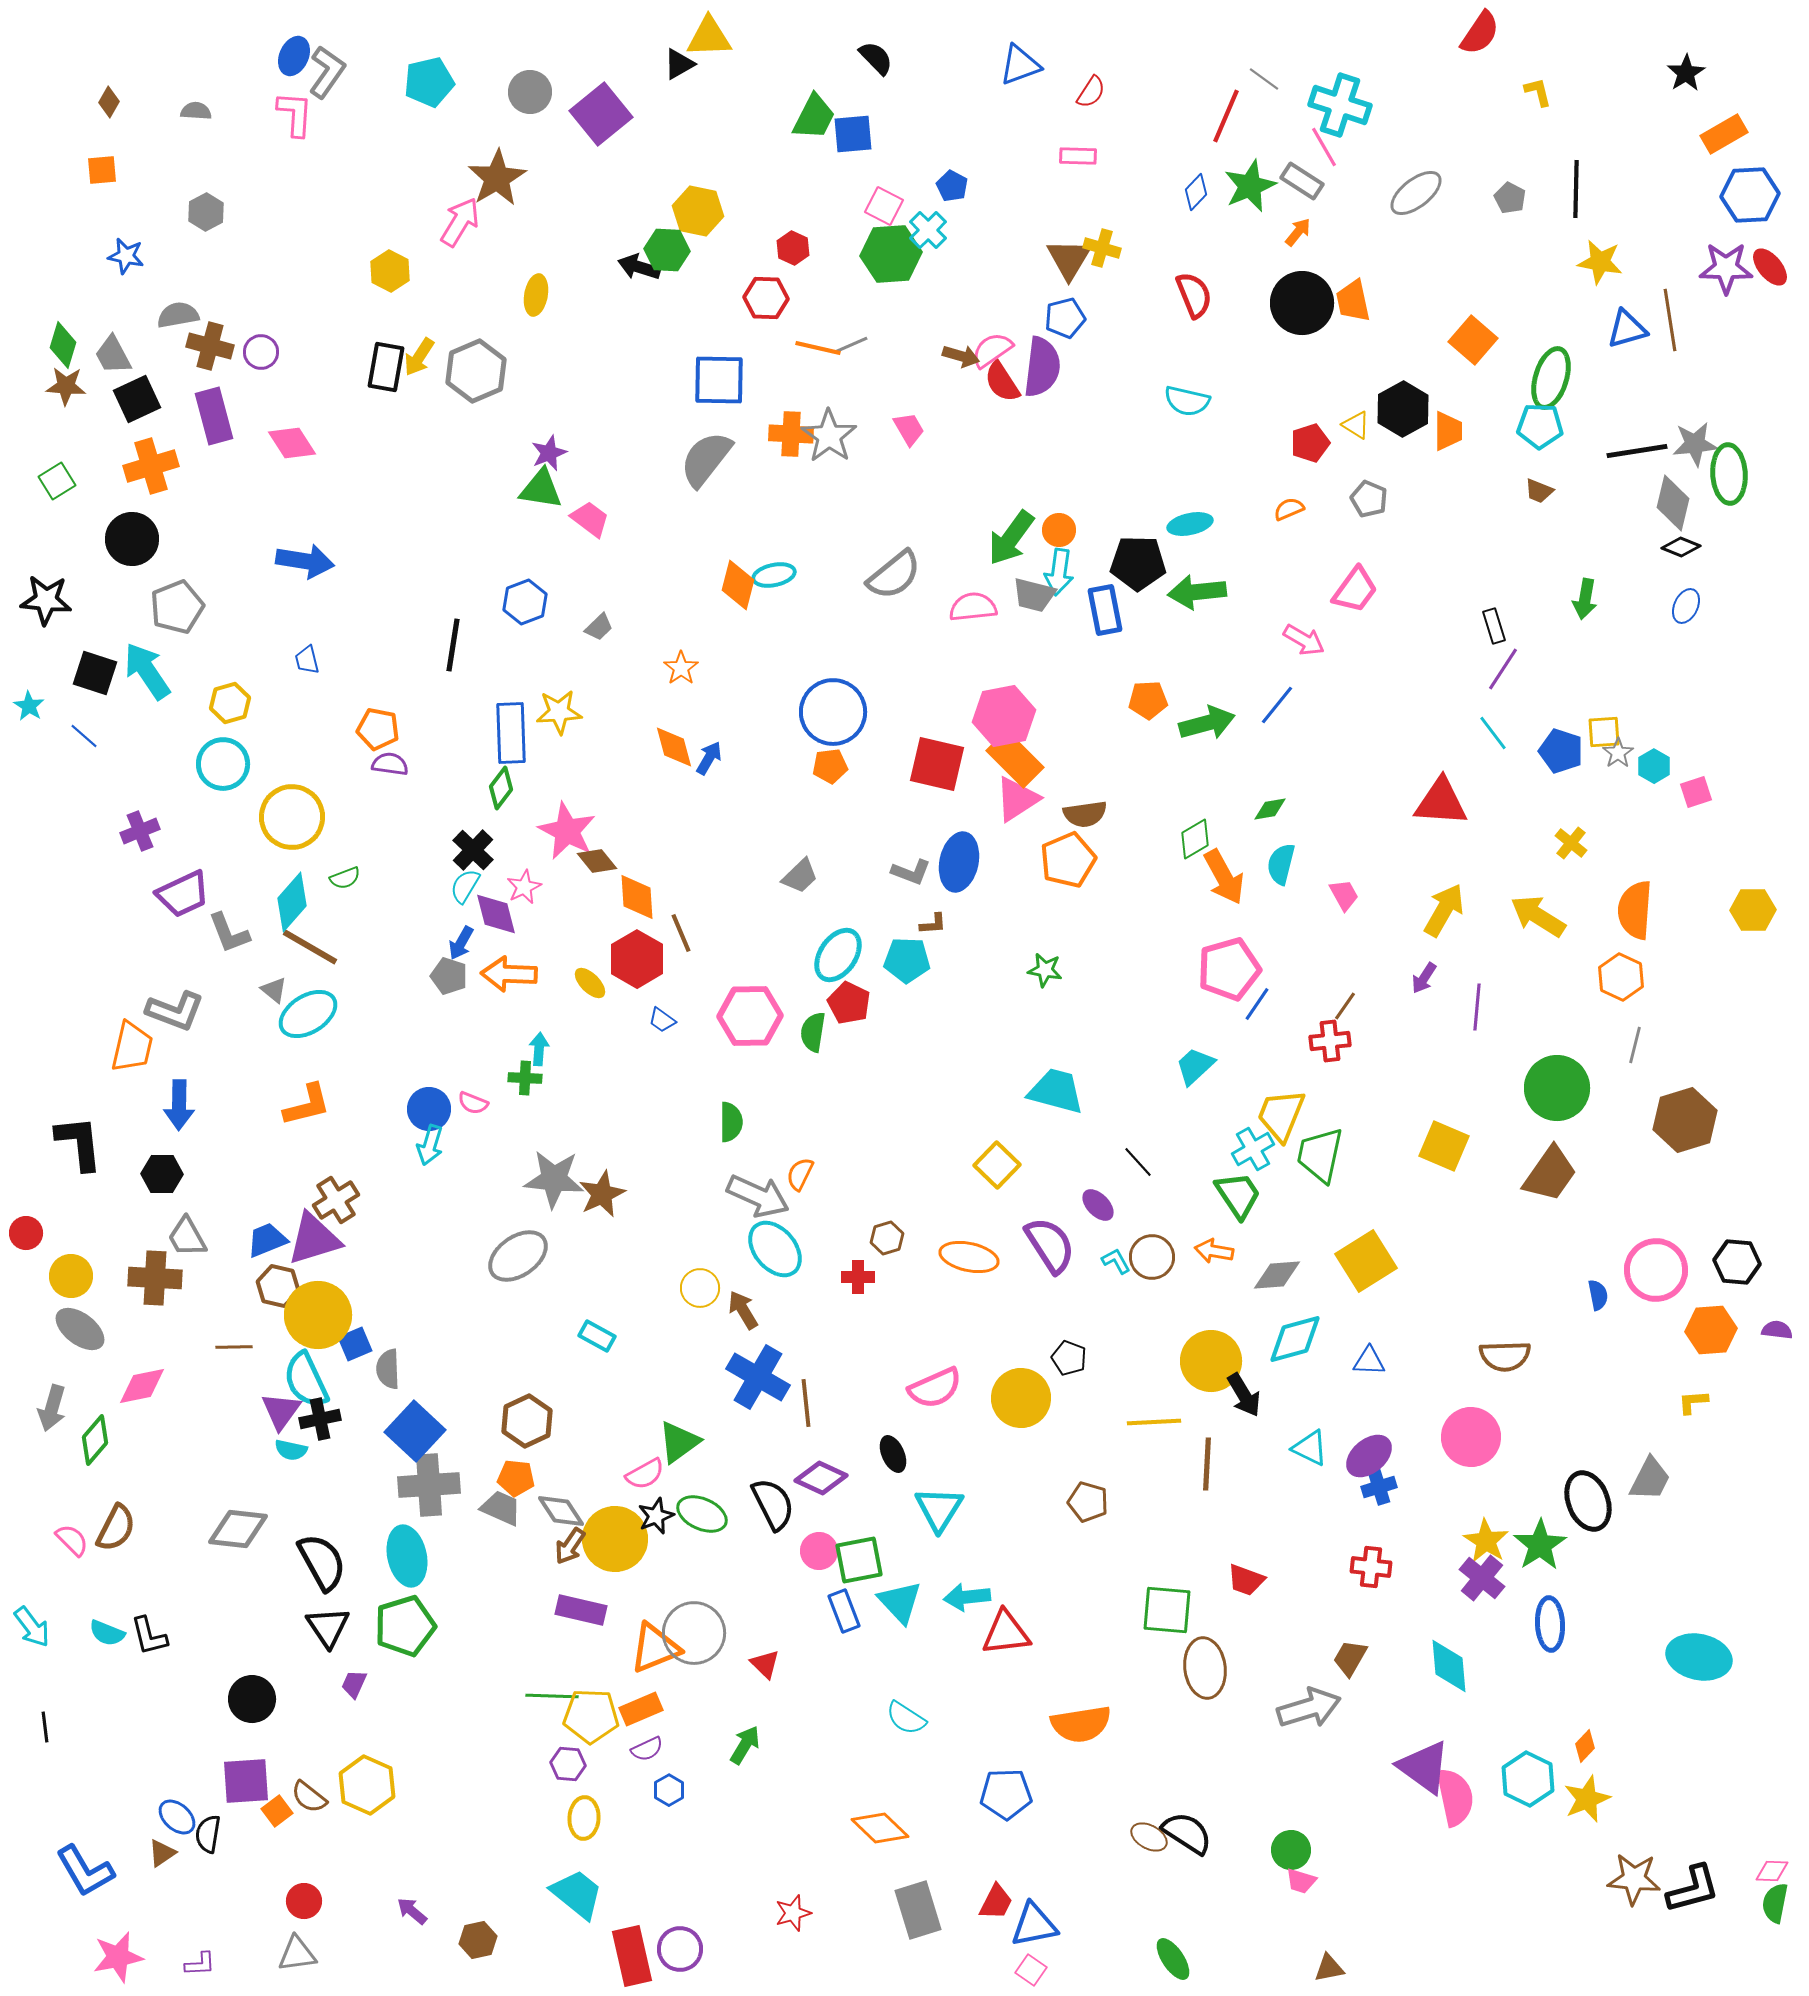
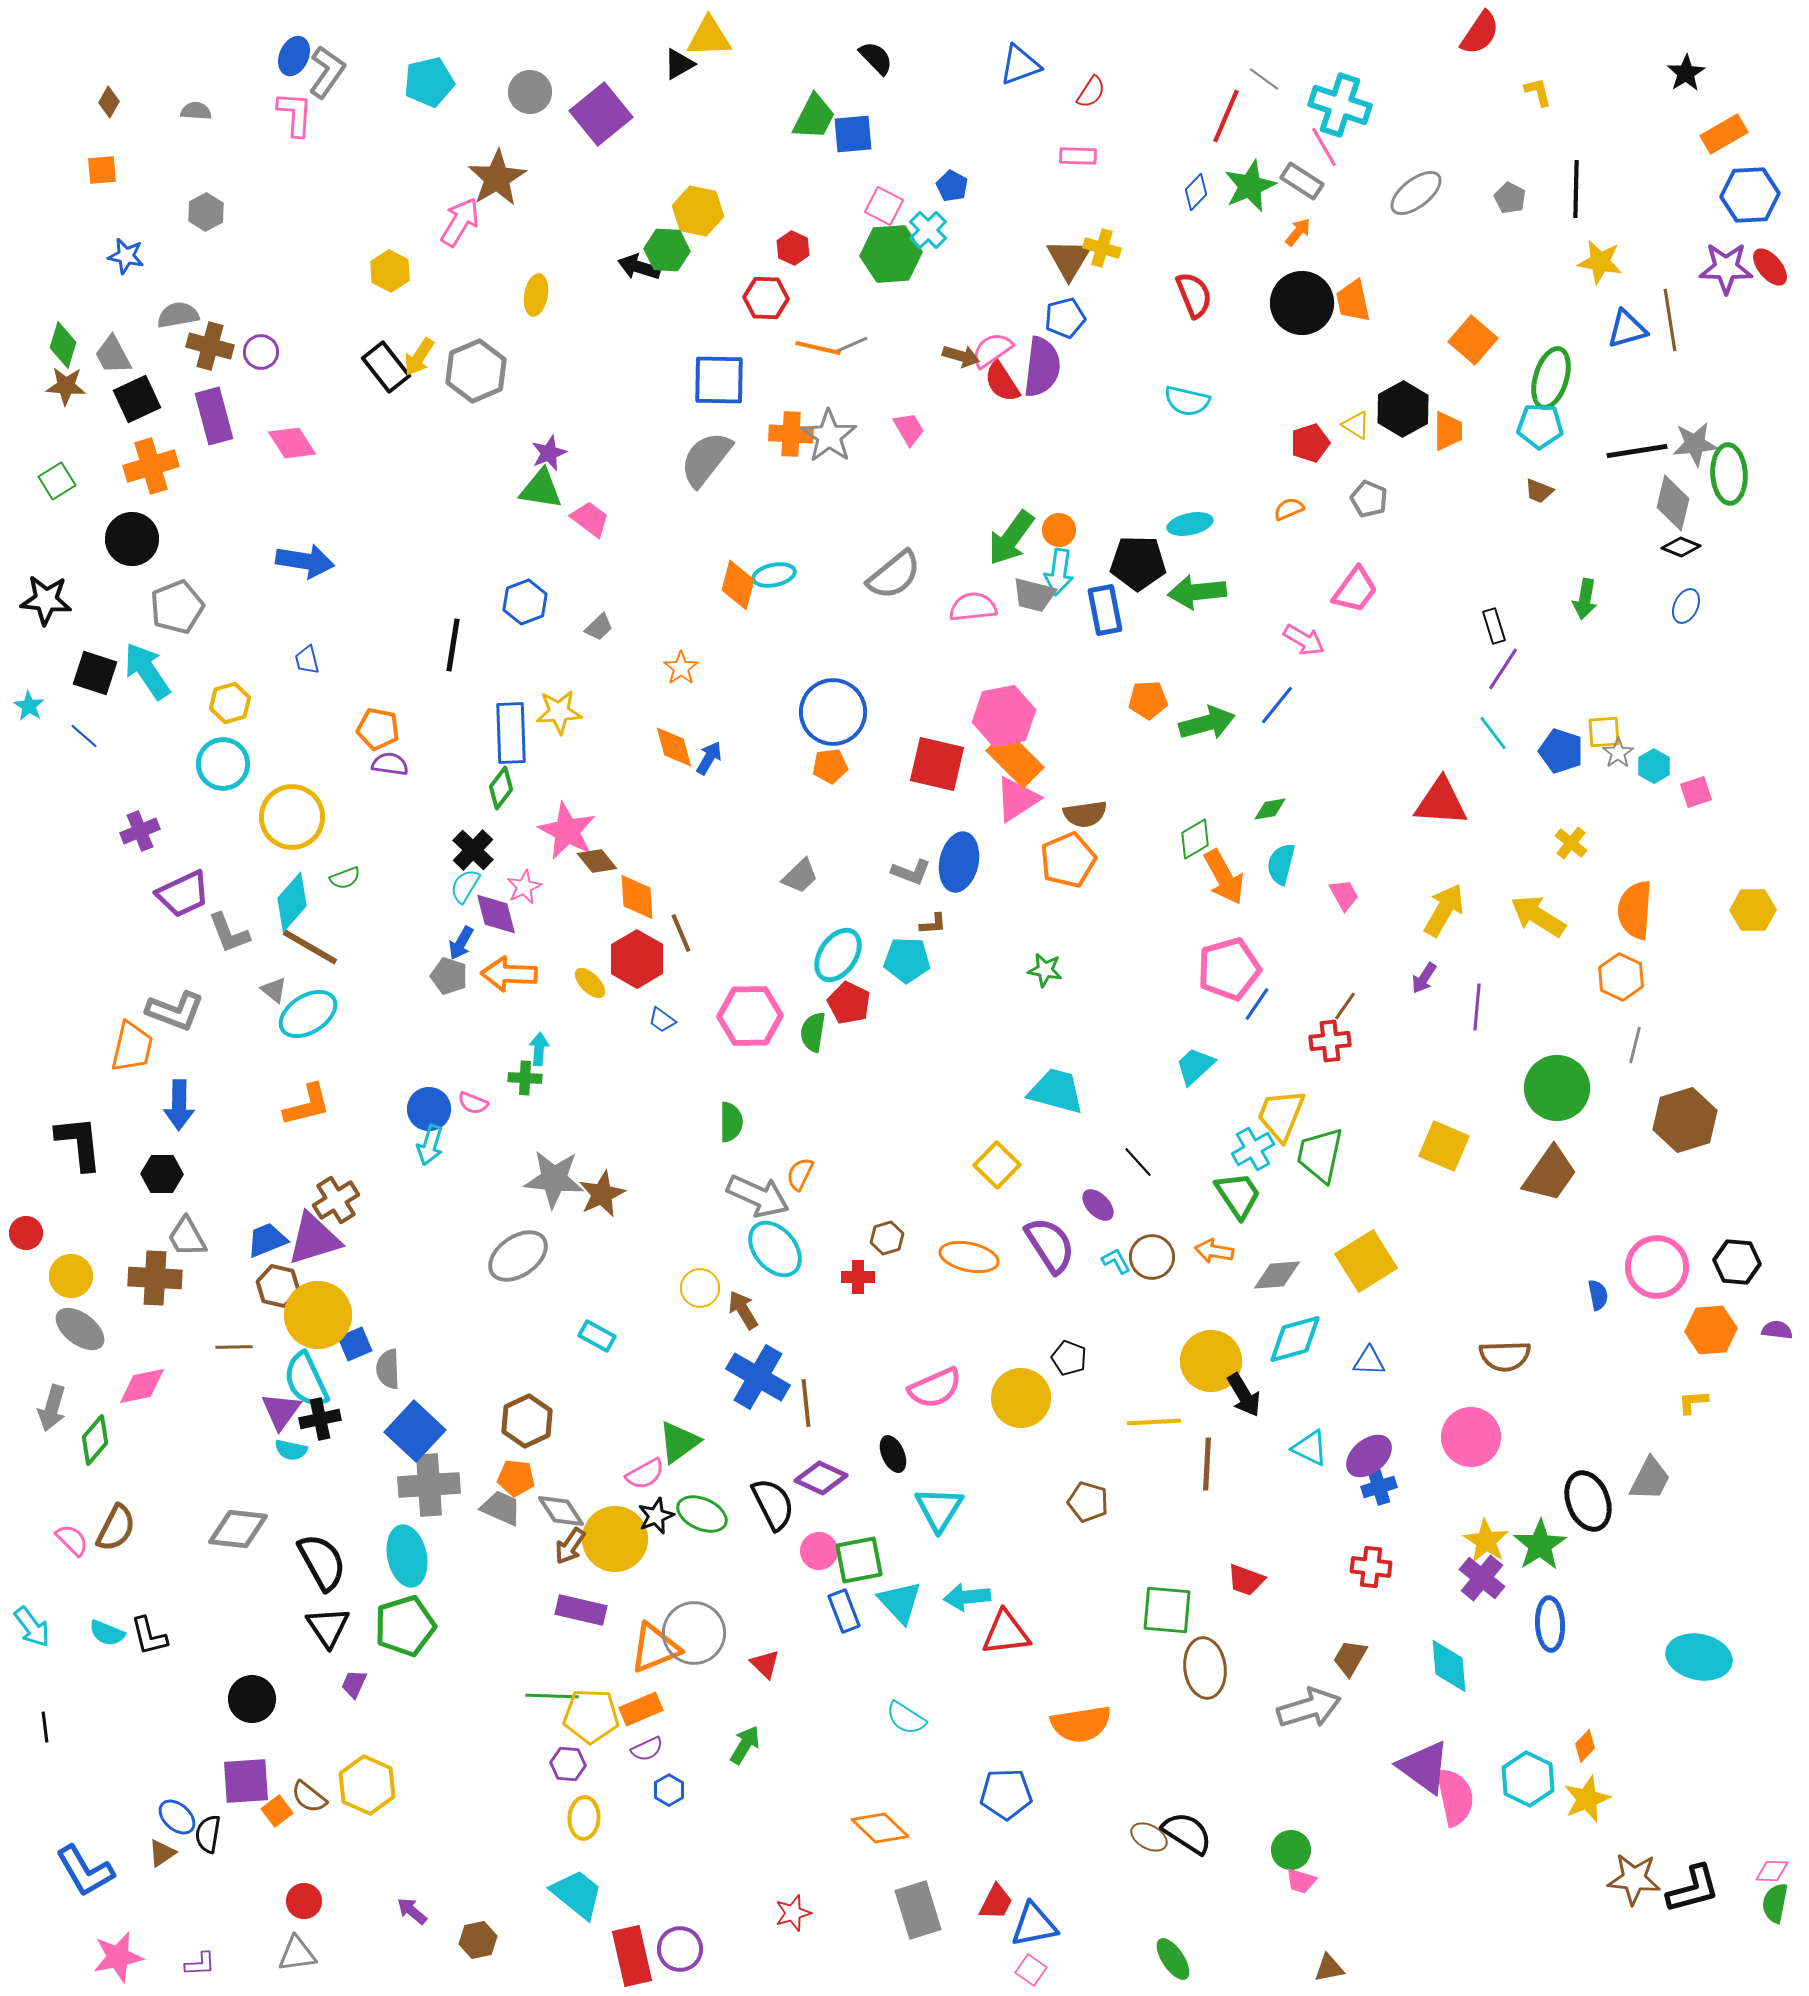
black rectangle at (386, 367): rotated 48 degrees counterclockwise
pink circle at (1656, 1270): moved 1 px right, 3 px up
